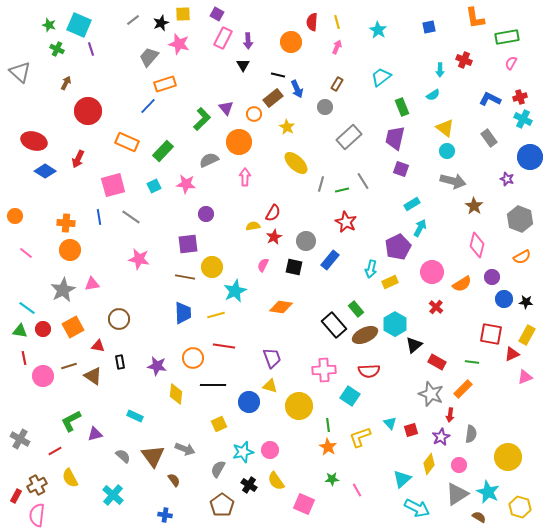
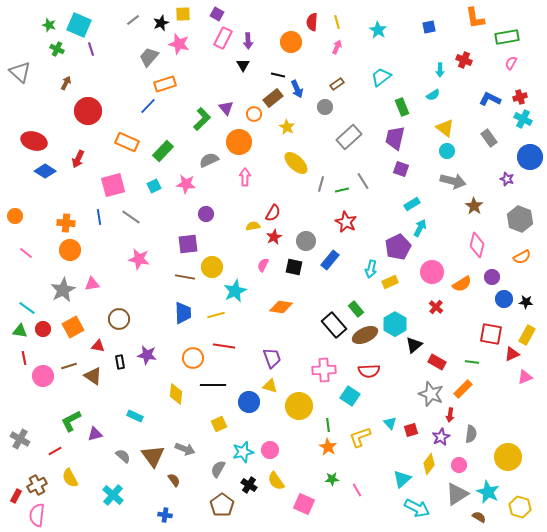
brown rectangle at (337, 84): rotated 24 degrees clockwise
purple star at (157, 366): moved 10 px left, 11 px up
